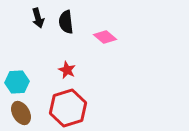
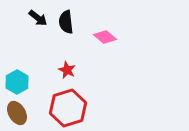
black arrow: rotated 36 degrees counterclockwise
cyan hexagon: rotated 25 degrees counterclockwise
brown ellipse: moved 4 px left
